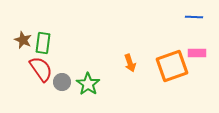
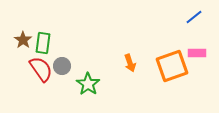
blue line: rotated 42 degrees counterclockwise
brown star: rotated 12 degrees clockwise
gray circle: moved 16 px up
